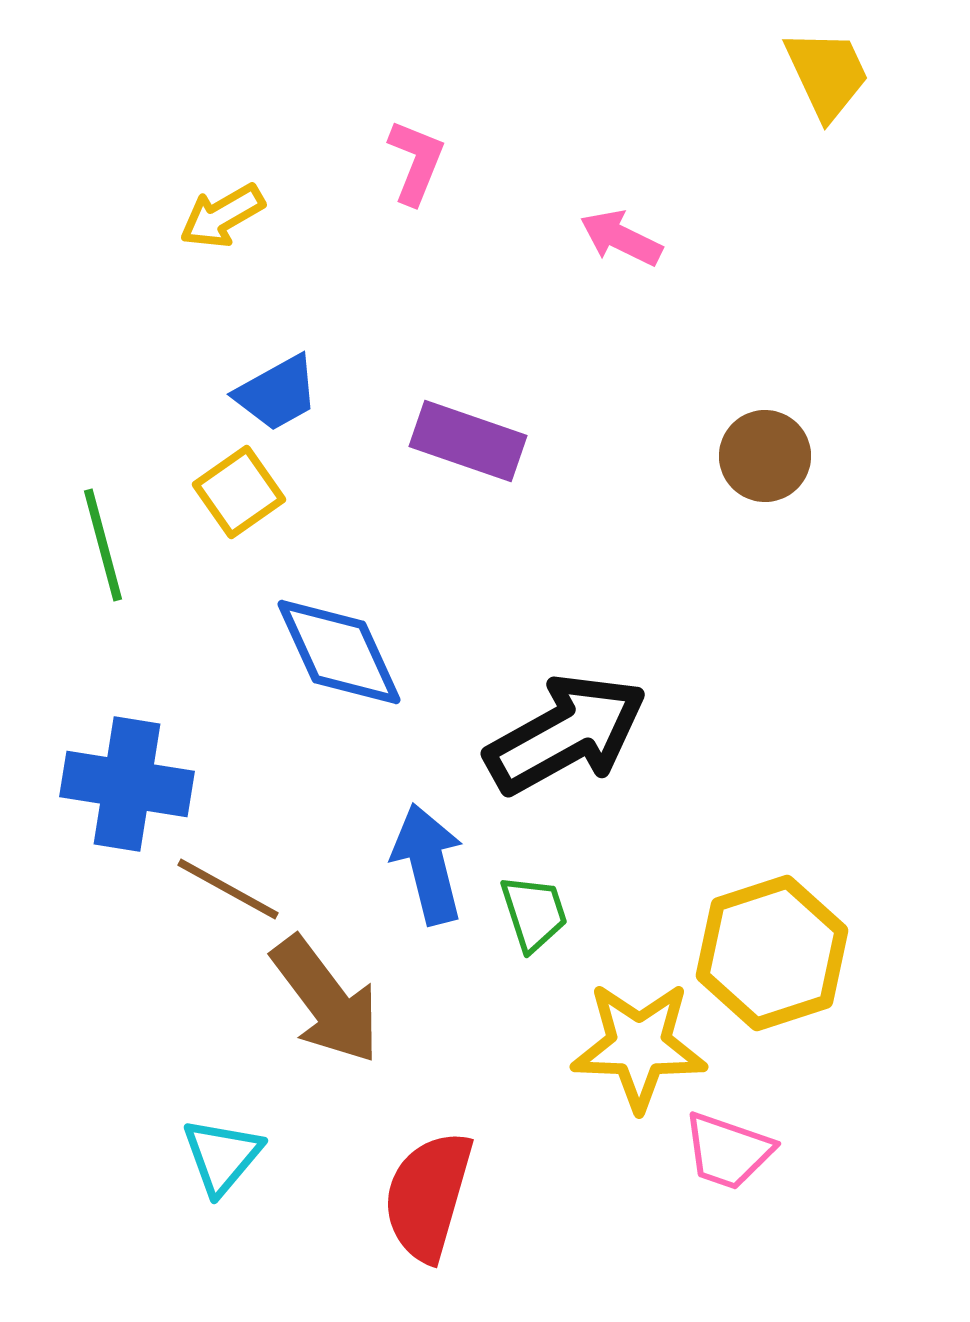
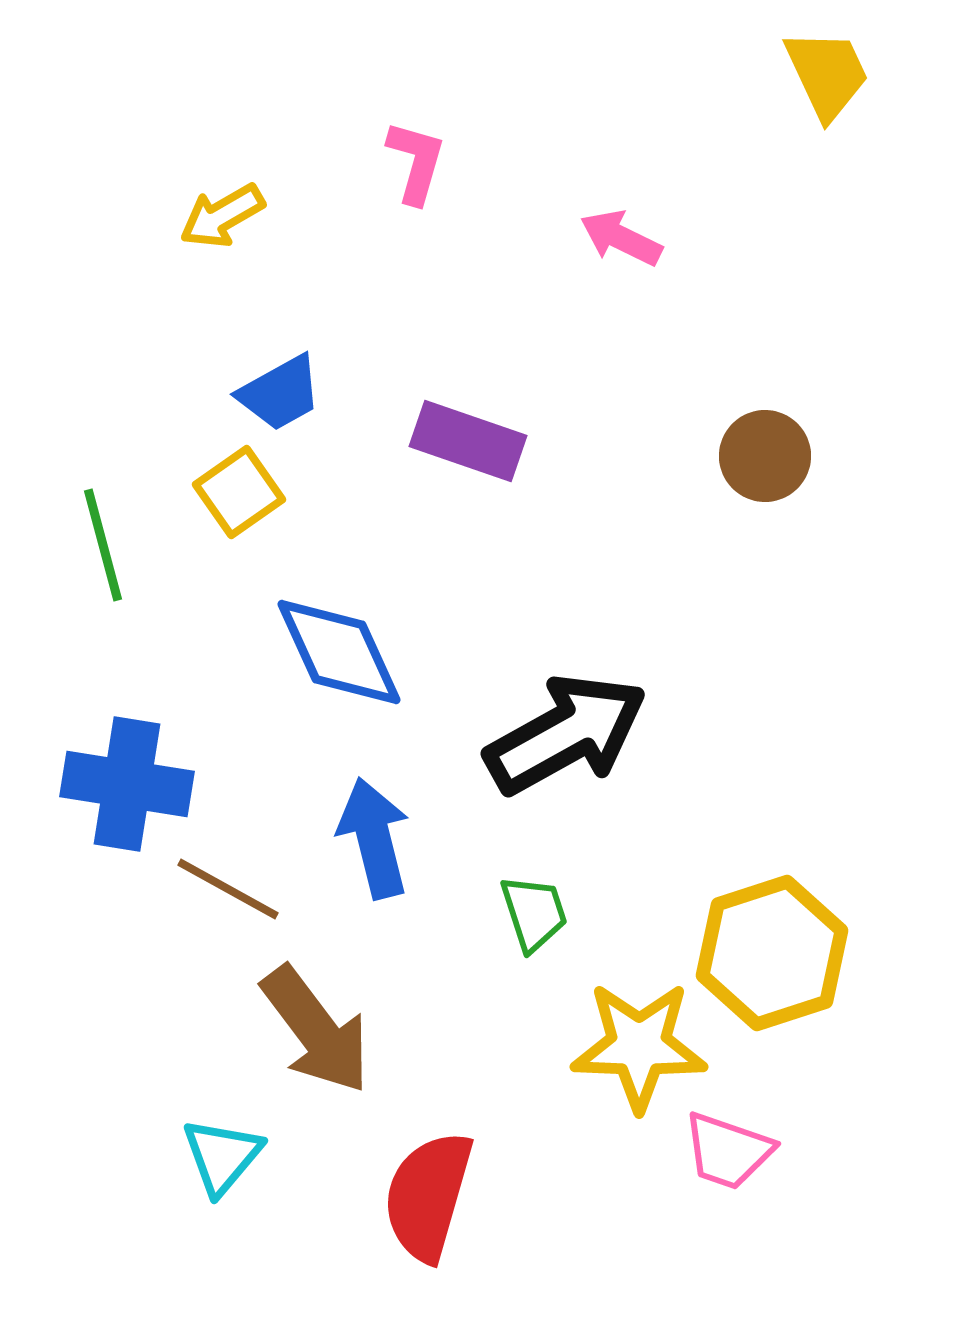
pink L-shape: rotated 6 degrees counterclockwise
blue trapezoid: moved 3 px right
blue arrow: moved 54 px left, 26 px up
brown arrow: moved 10 px left, 30 px down
